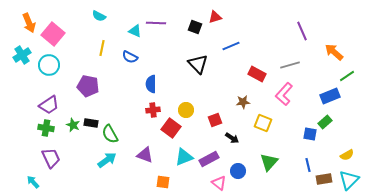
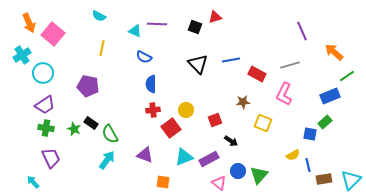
purple line at (156, 23): moved 1 px right, 1 px down
blue line at (231, 46): moved 14 px down; rotated 12 degrees clockwise
blue semicircle at (130, 57): moved 14 px right
cyan circle at (49, 65): moved 6 px left, 8 px down
pink L-shape at (284, 94): rotated 15 degrees counterclockwise
purple trapezoid at (49, 105): moved 4 px left
black rectangle at (91, 123): rotated 24 degrees clockwise
green star at (73, 125): moved 1 px right, 4 px down
red square at (171, 128): rotated 18 degrees clockwise
black arrow at (232, 138): moved 1 px left, 3 px down
yellow semicircle at (347, 155): moved 54 px left
cyan arrow at (107, 160): rotated 18 degrees counterclockwise
green triangle at (269, 162): moved 10 px left, 13 px down
cyan triangle at (349, 180): moved 2 px right
